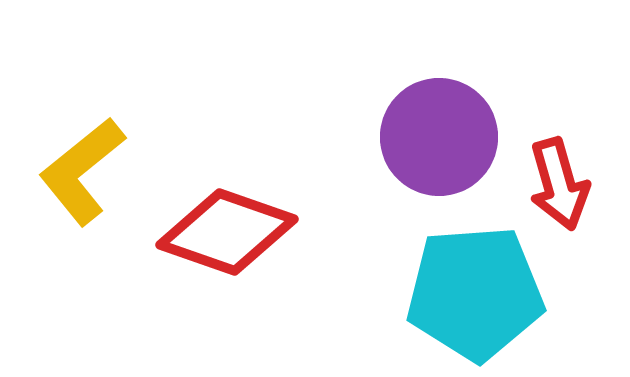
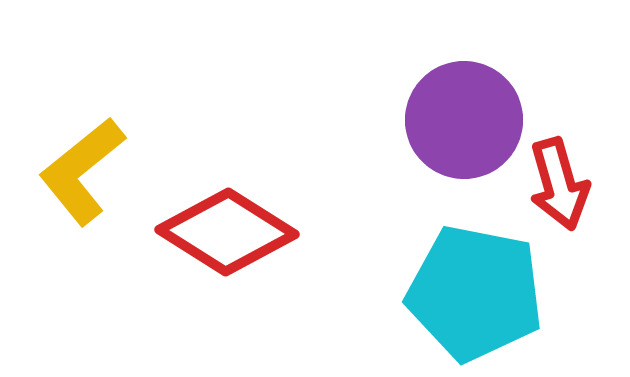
purple circle: moved 25 px right, 17 px up
red diamond: rotated 13 degrees clockwise
cyan pentagon: rotated 15 degrees clockwise
